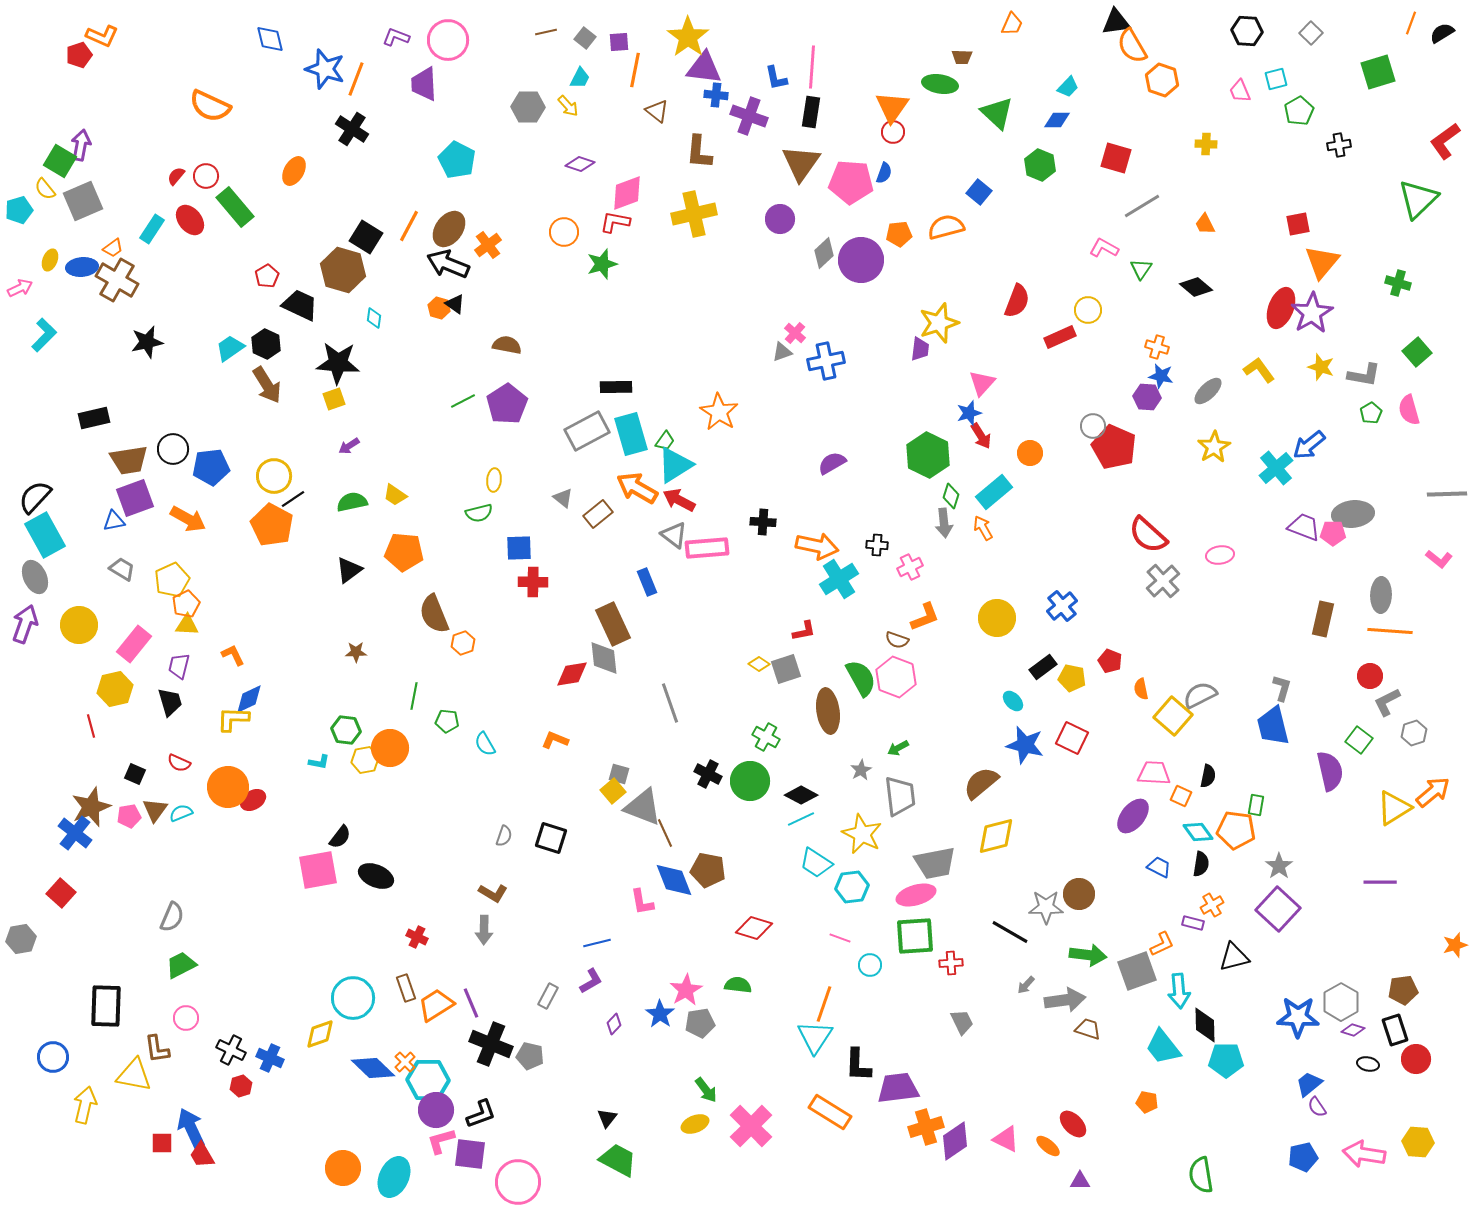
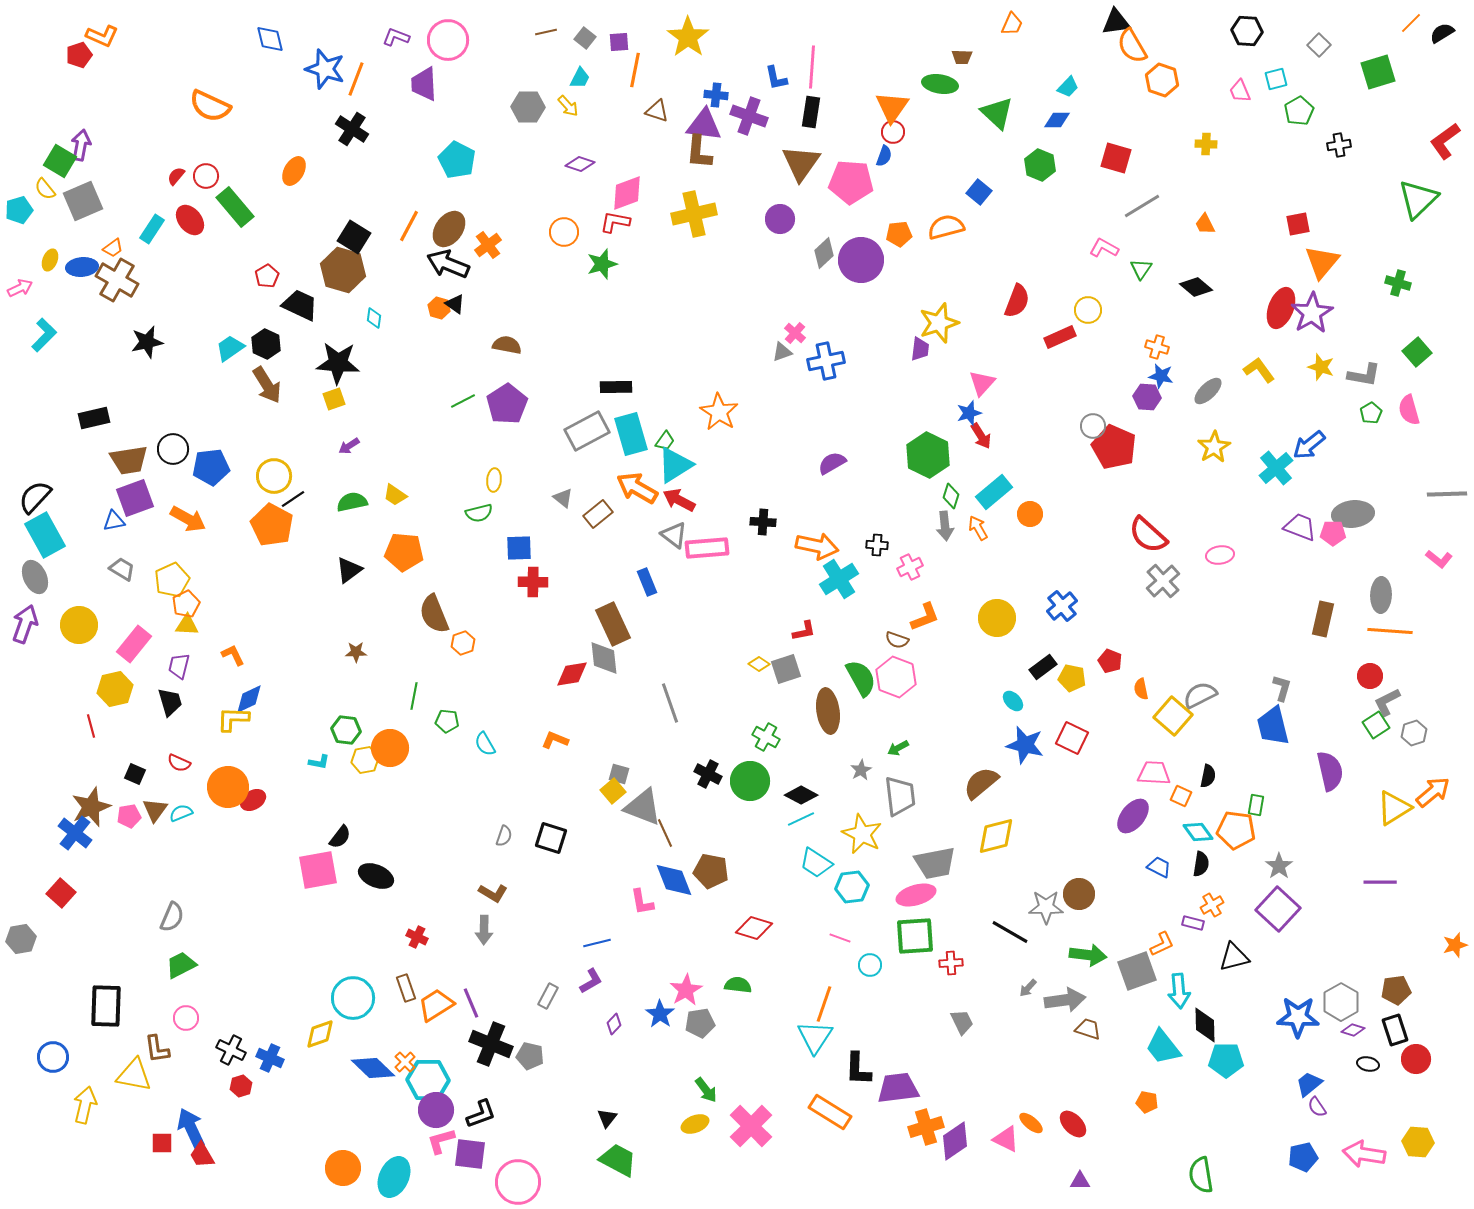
orange line at (1411, 23): rotated 25 degrees clockwise
gray square at (1311, 33): moved 8 px right, 12 px down
purple triangle at (704, 68): moved 57 px down
brown triangle at (657, 111): rotated 20 degrees counterclockwise
blue semicircle at (884, 173): moved 17 px up
black square at (366, 237): moved 12 px left
orange circle at (1030, 453): moved 61 px down
gray arrow at (944, 523): moved 1 px right, 3 px down
purple trapezoid at (1304, 527): moved 4 px left
orange arrow at (983, 528): moved 5 px left
green square at (1359, 740): moved 17 px right, 15 px up; rotated 20 degrees clockwise
brown pentagon at (708, 870): moved 3 px right, 1 px down
gray arrow at (1026, 985): moved 2 px right, 3 px down
brown pentagon at (1403, 990): moved 7 px left
black L-shape at (858, 1065): moved 4 px down
orange ellipse at (1048, 1146): moved 17 px left, 23 px up
